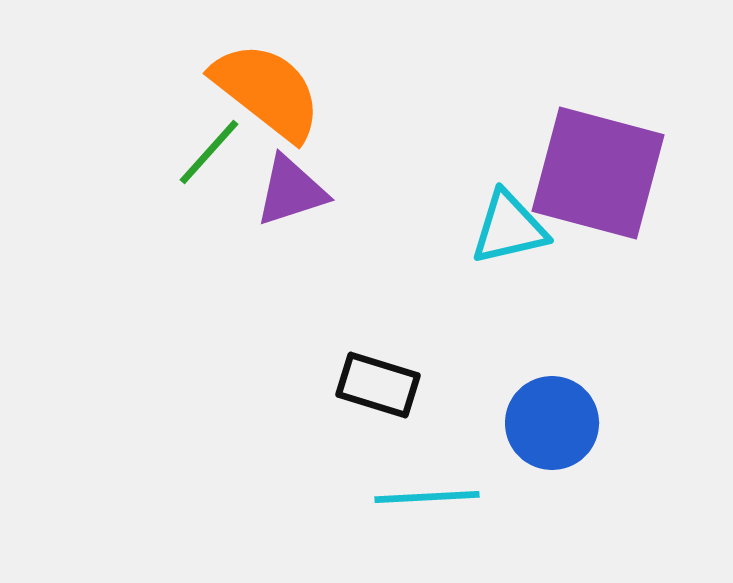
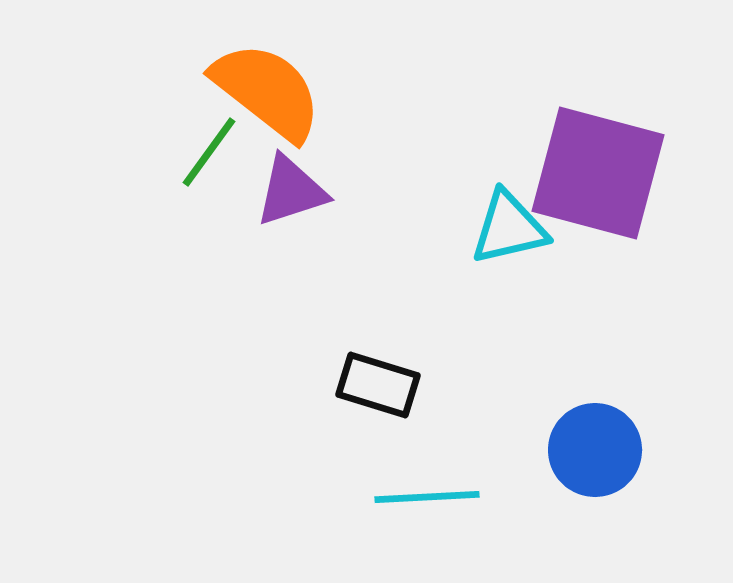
green line: rotated 6 degrees counterclockwise
blue circle: moved 43 px right, 27 px down
